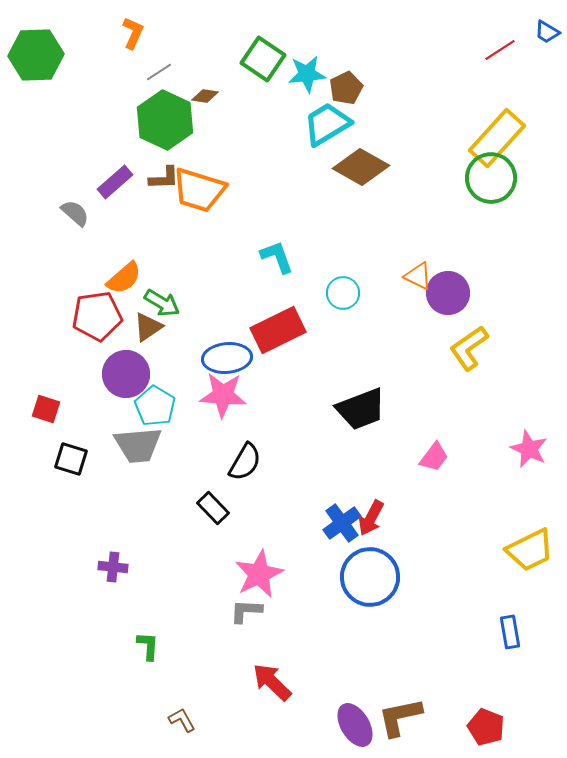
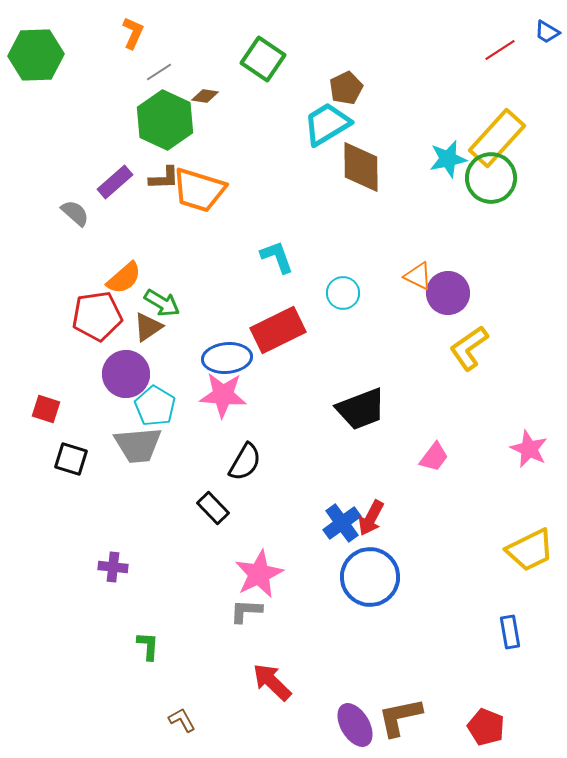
cyan star at (307, 74): moved 141 px right, 85 px down; rotated 6 degrees counterclockwise
brown diamond at (361, 167): rotated 60 degrees clockwise
